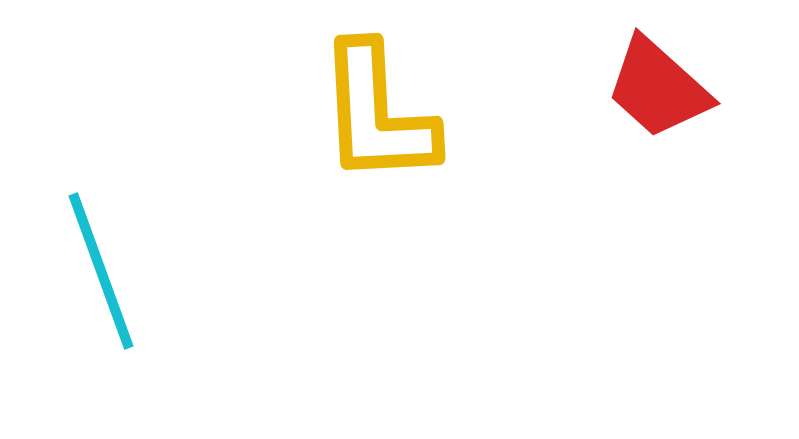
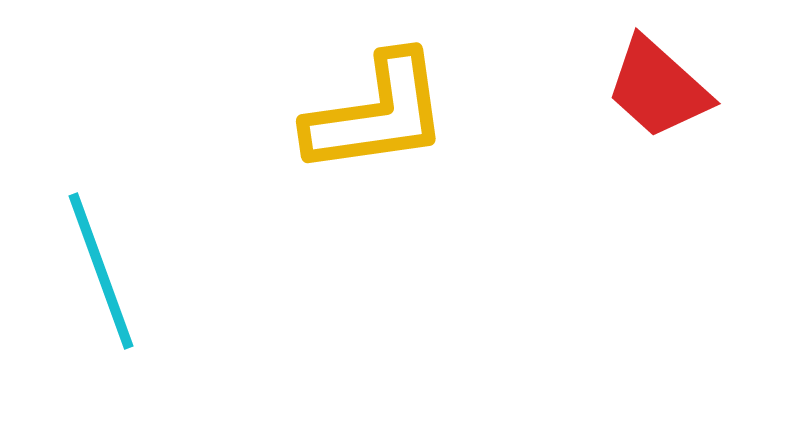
yellow L-shape: rotated 95 degrees counterclockwise
